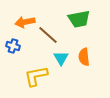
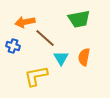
brown line: moved 3 px left, 3 px down
orange semicircle: rotated 18 degrees clockwise
